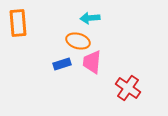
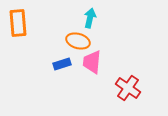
cyan arrow: rotated 108 degrees clockwise
